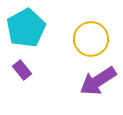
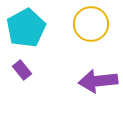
yellow circle: moved 15 px up
purple arrow: rotated 27 degrees clockwise
